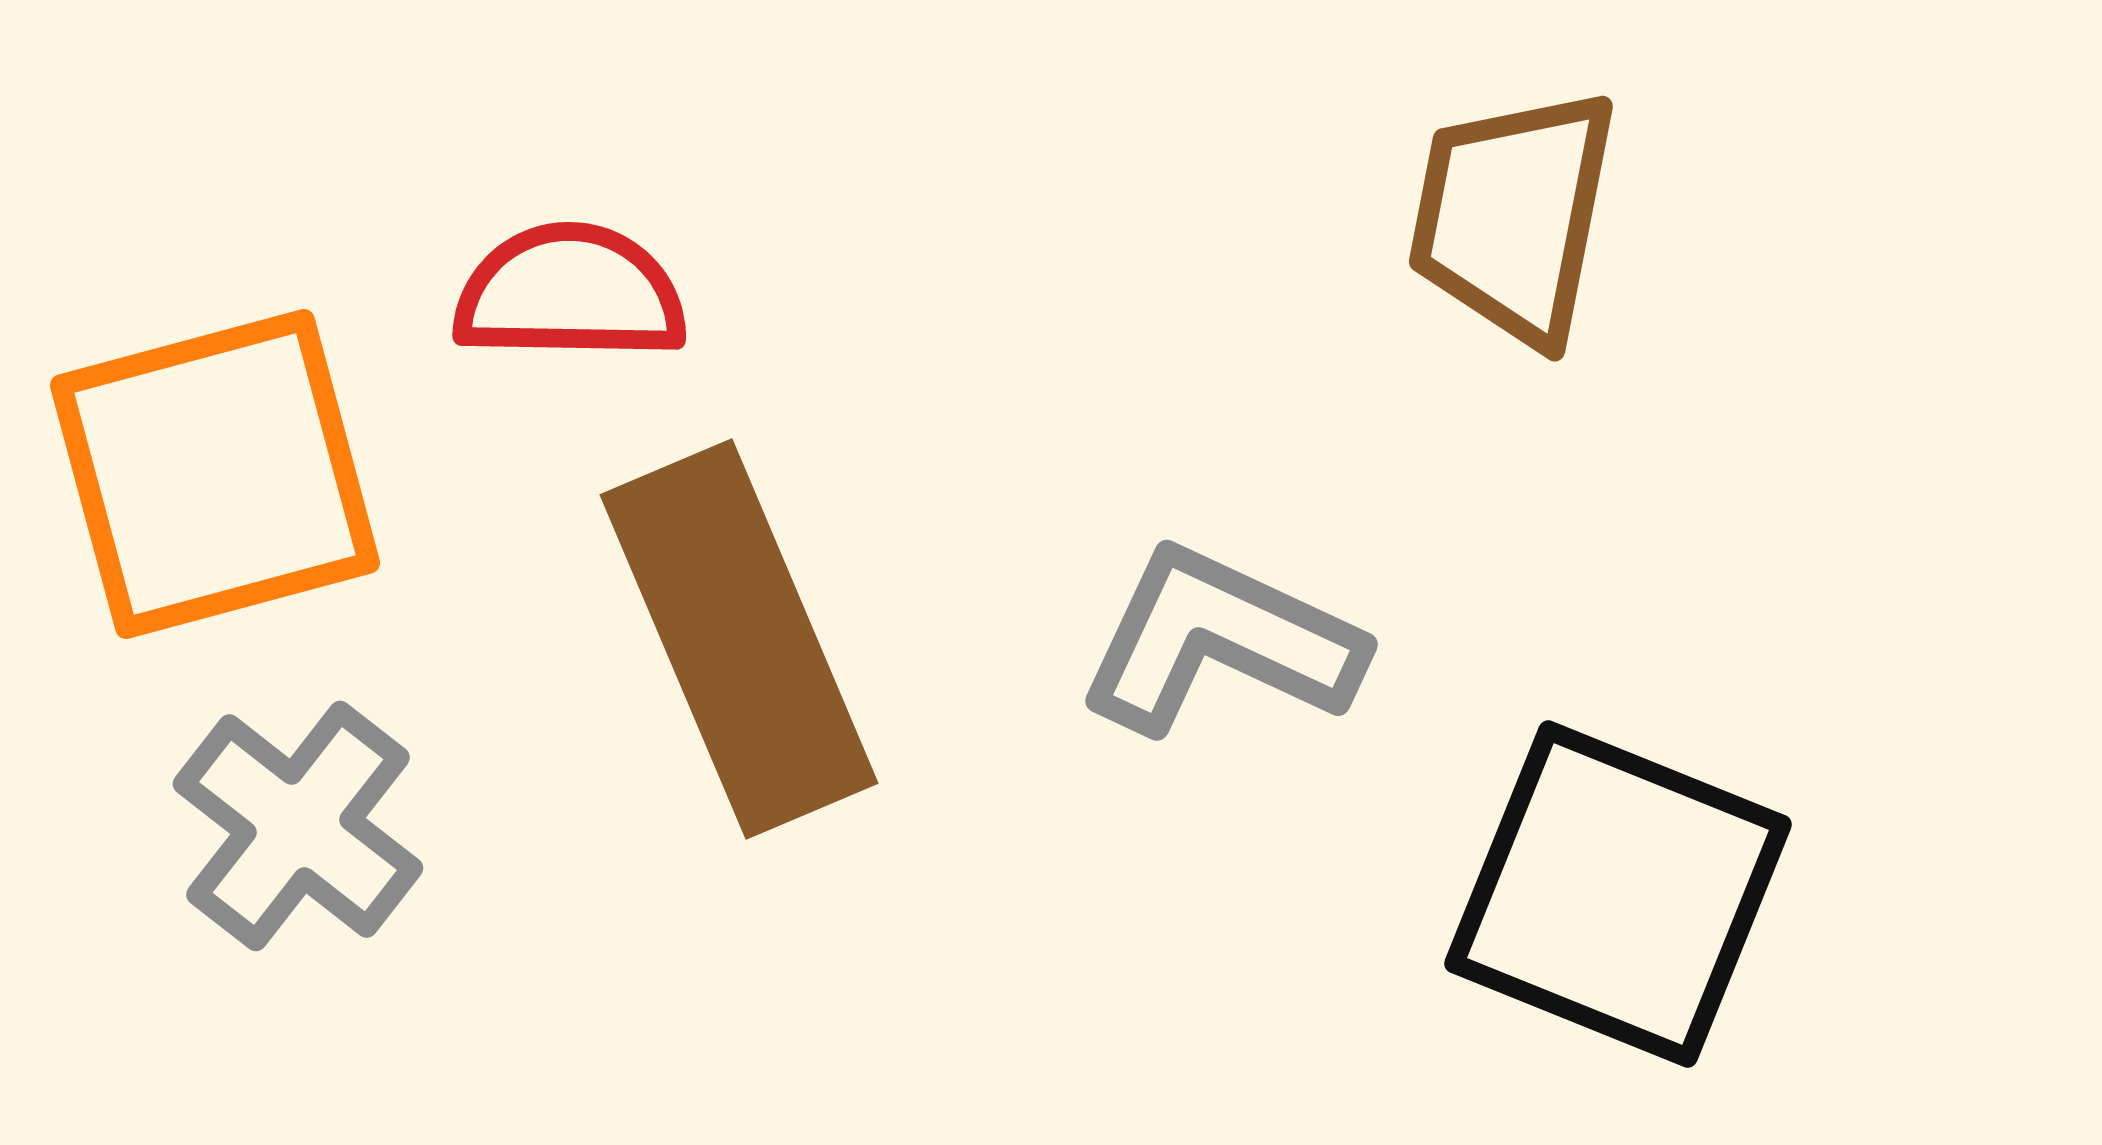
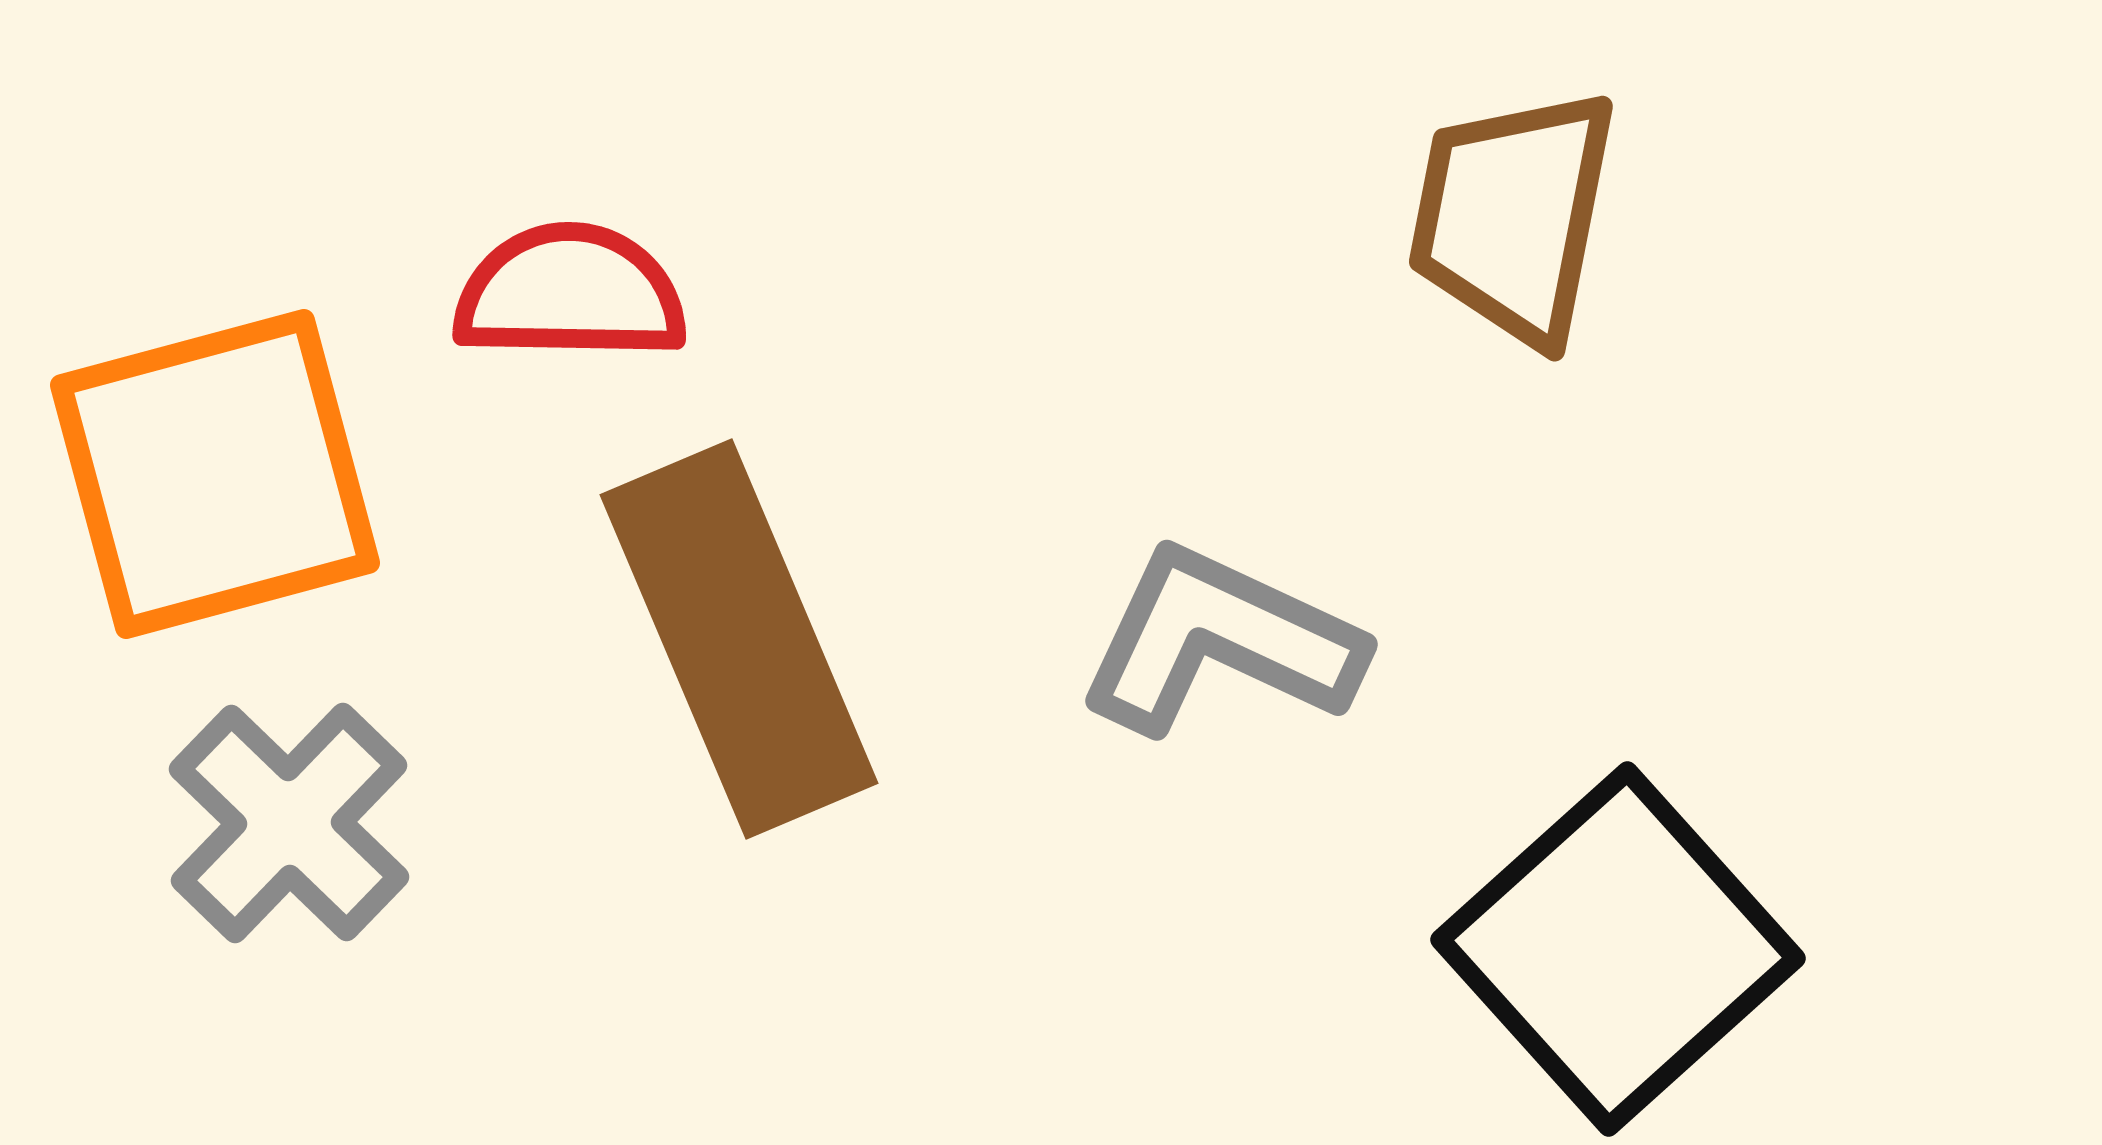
gray cross: moved 9 px left, 3 px up; rotated 6 degrees clockwise
black square: moved 55 px down; rotated 26 degrees clockwise
